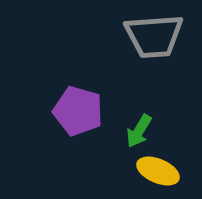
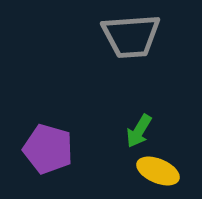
gray trapezoid: moved 23 px left
purple pentagon: moved 30 px left, 38 px down
